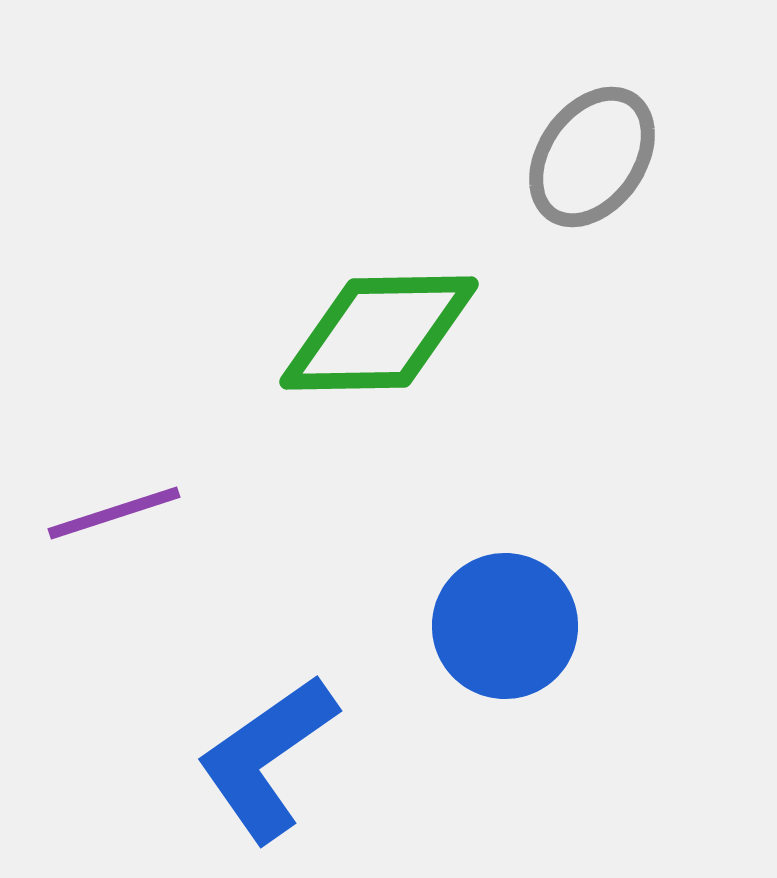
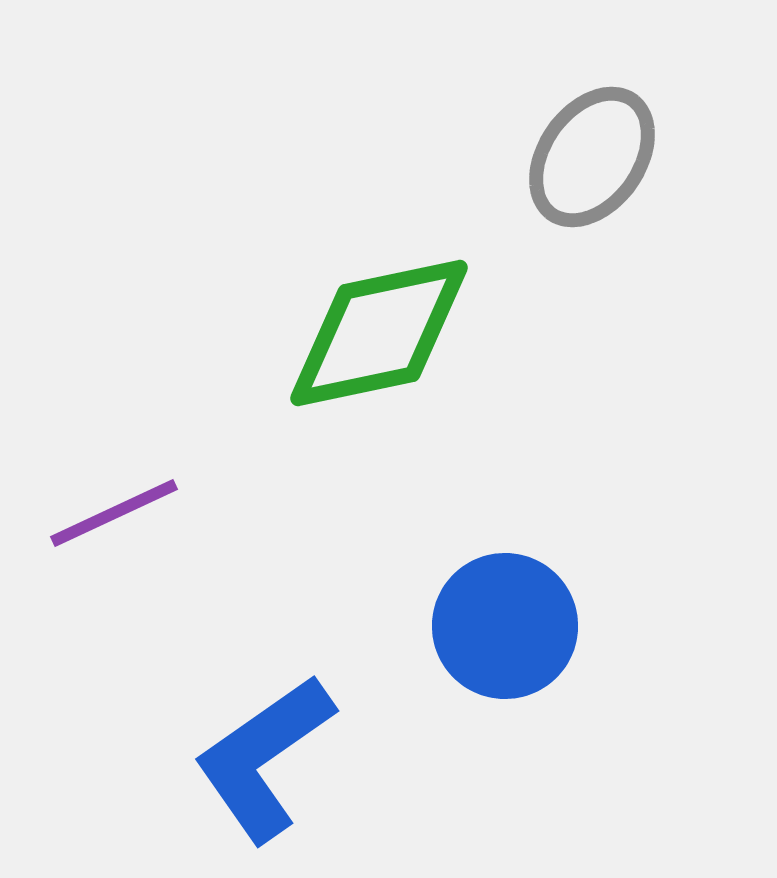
green diamond: rotated 11 degrees counterclockwise
purple line: rotated 7 degrees counterclockwise
blue L-shape: moved 3 px left
